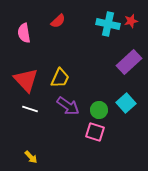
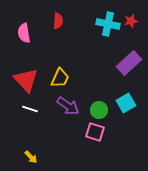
red semicircle: rotated 42 degrees counterclockwise
purple rectangle: moved 1 px down
cyan square: rotated 12 degrees clockwise
